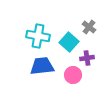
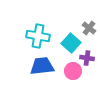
gray cross: moved 1 px down
cyan square: moved 2 px right, 1 px down
purple cross: rotated 16 degrees clockwise
pink circle: moved 4 px up
